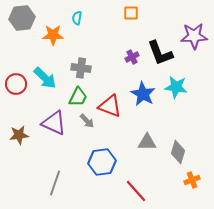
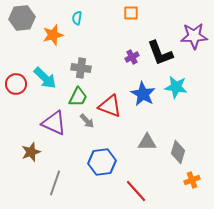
orange star: rotated 15 degrees counterclockwise
brown star: moved 12 px right, 17 px down; rotated 12 degrees counterclockwise
